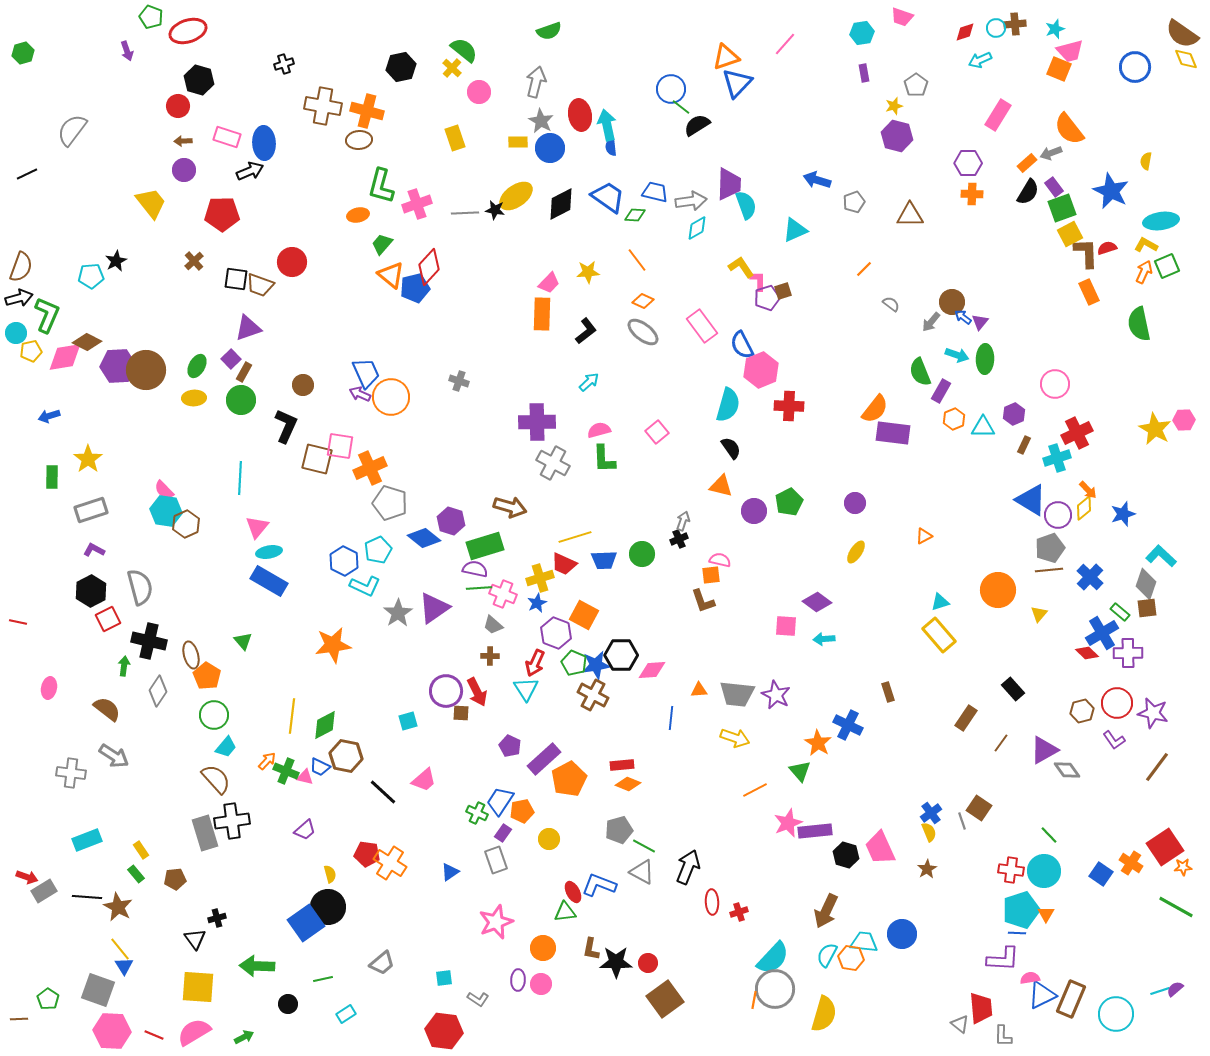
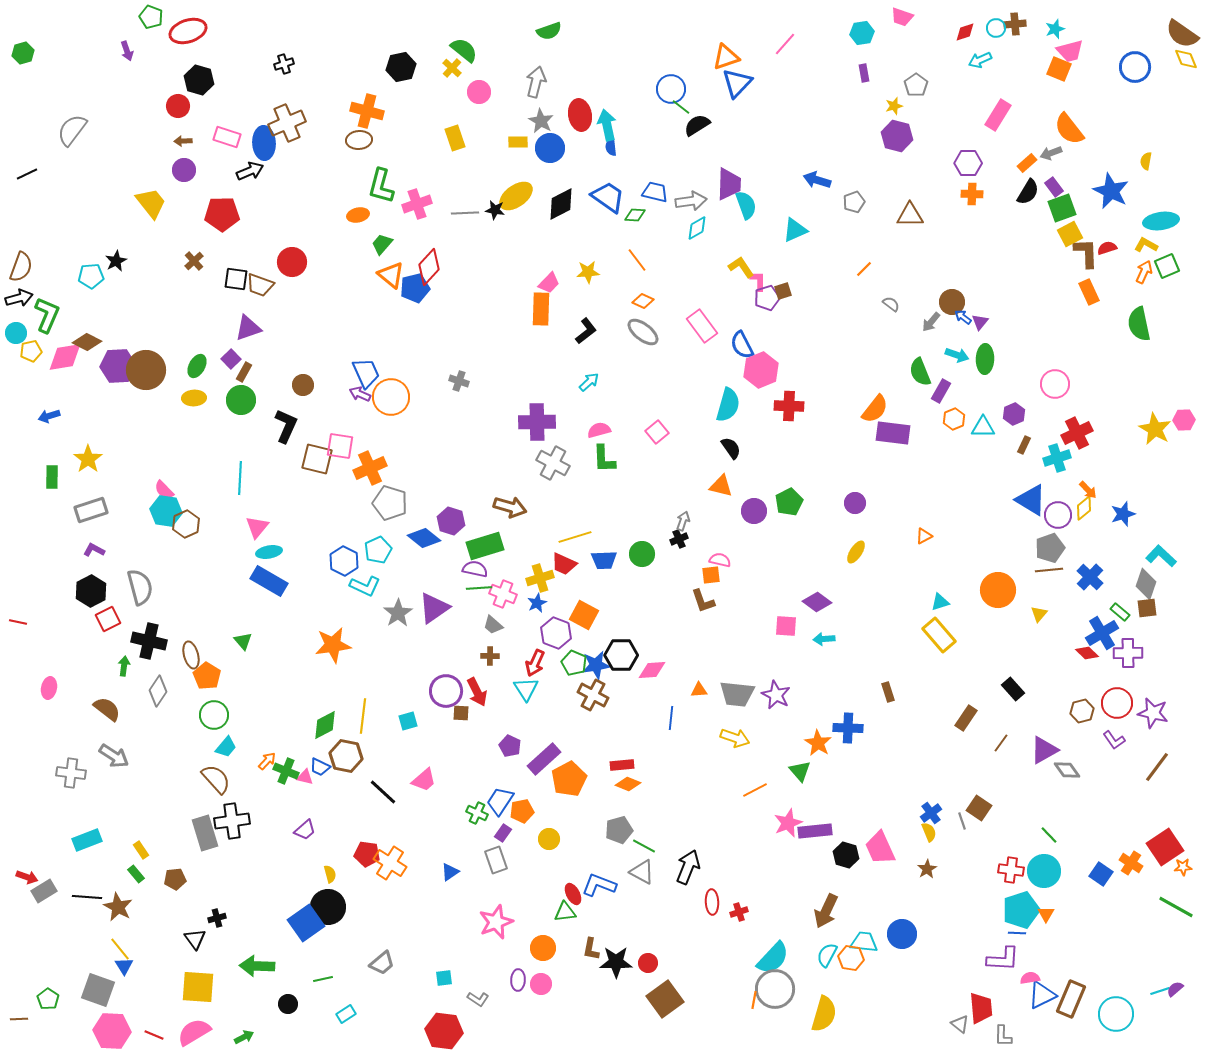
brown cross at (323, 106): moved 36 px left, 17 px down; rotated 33 degrees counterclockwise
orange rectangle at (542, 314): moved 1 px left, 5 px up
yellow line at (292, 716): moved 71 px right
blue cross at (848, 725): moved 3 px down; rotated 24 degrees counterclockwise
red ellipse at (573, 892): moved 2 px down
